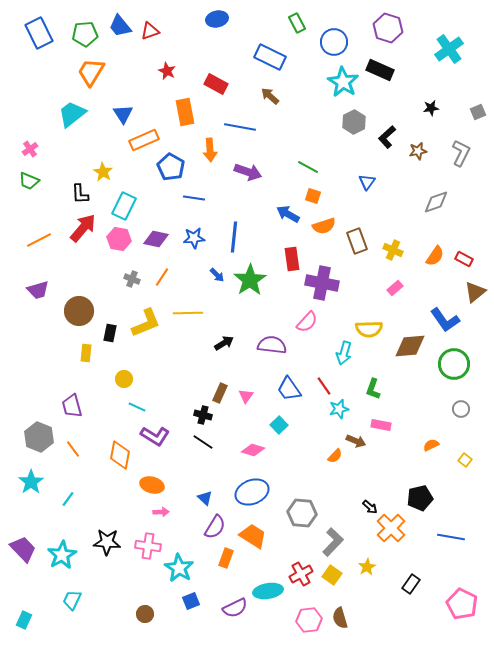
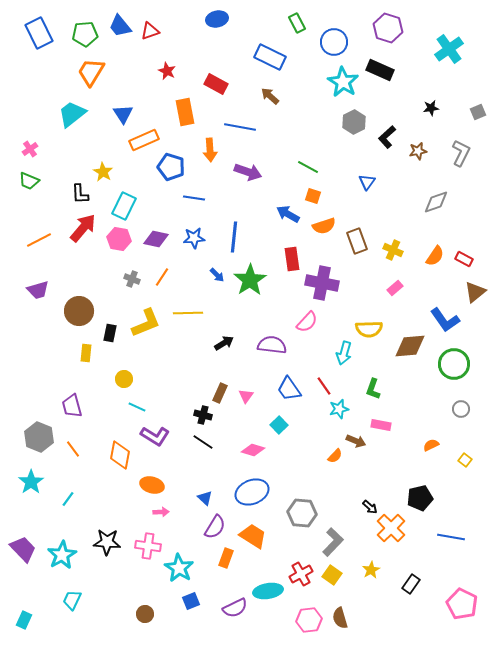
blue pentagon at (171, 167): rotated 12 degrees counterclockwise
yellow star at (367, 567): moved 4 px right, 3 px down
